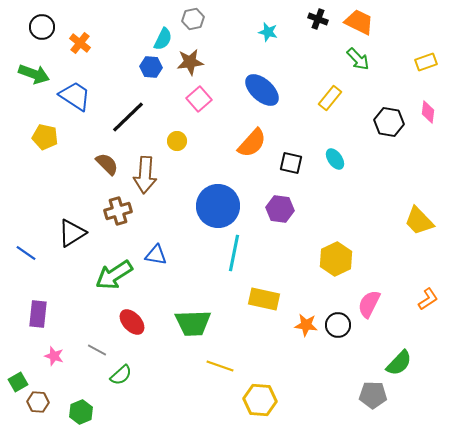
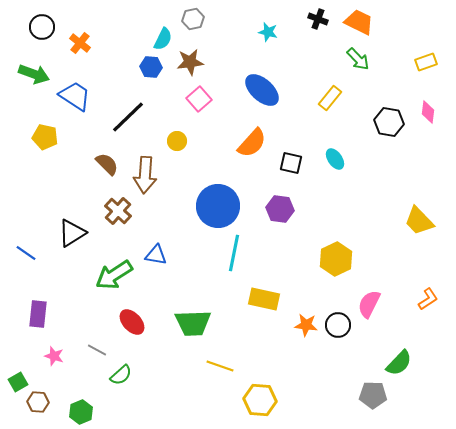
brown cross at (118, 211): rotated 32 degrees counterclockwise
